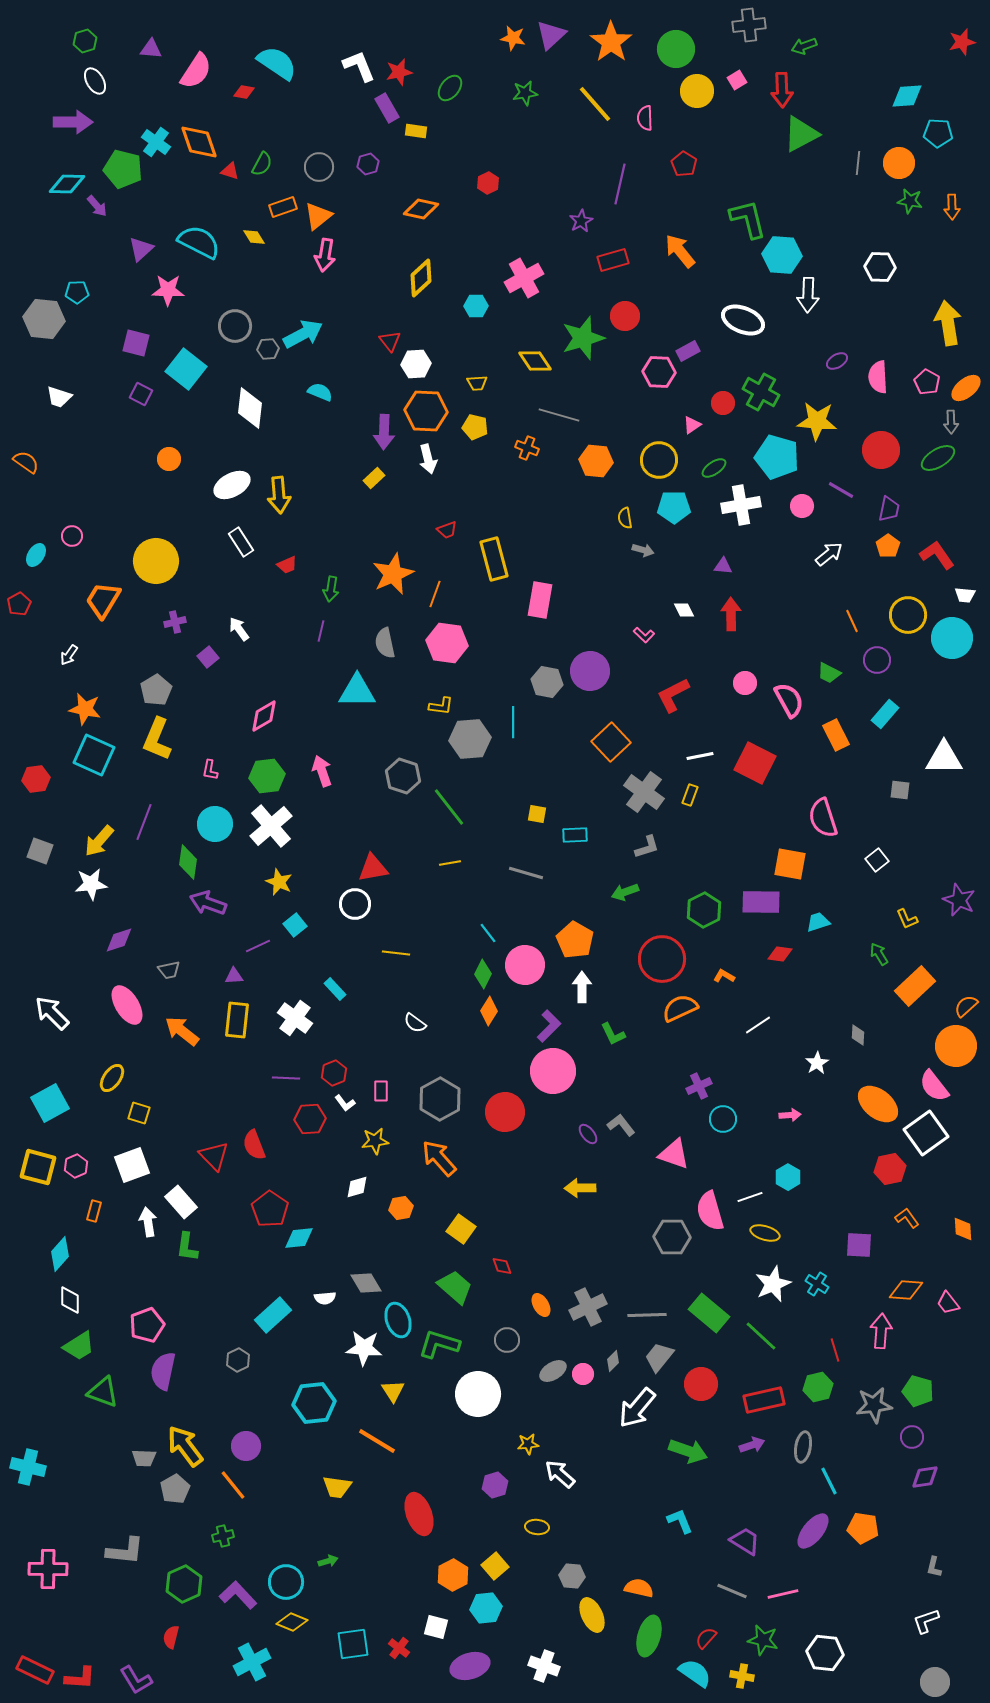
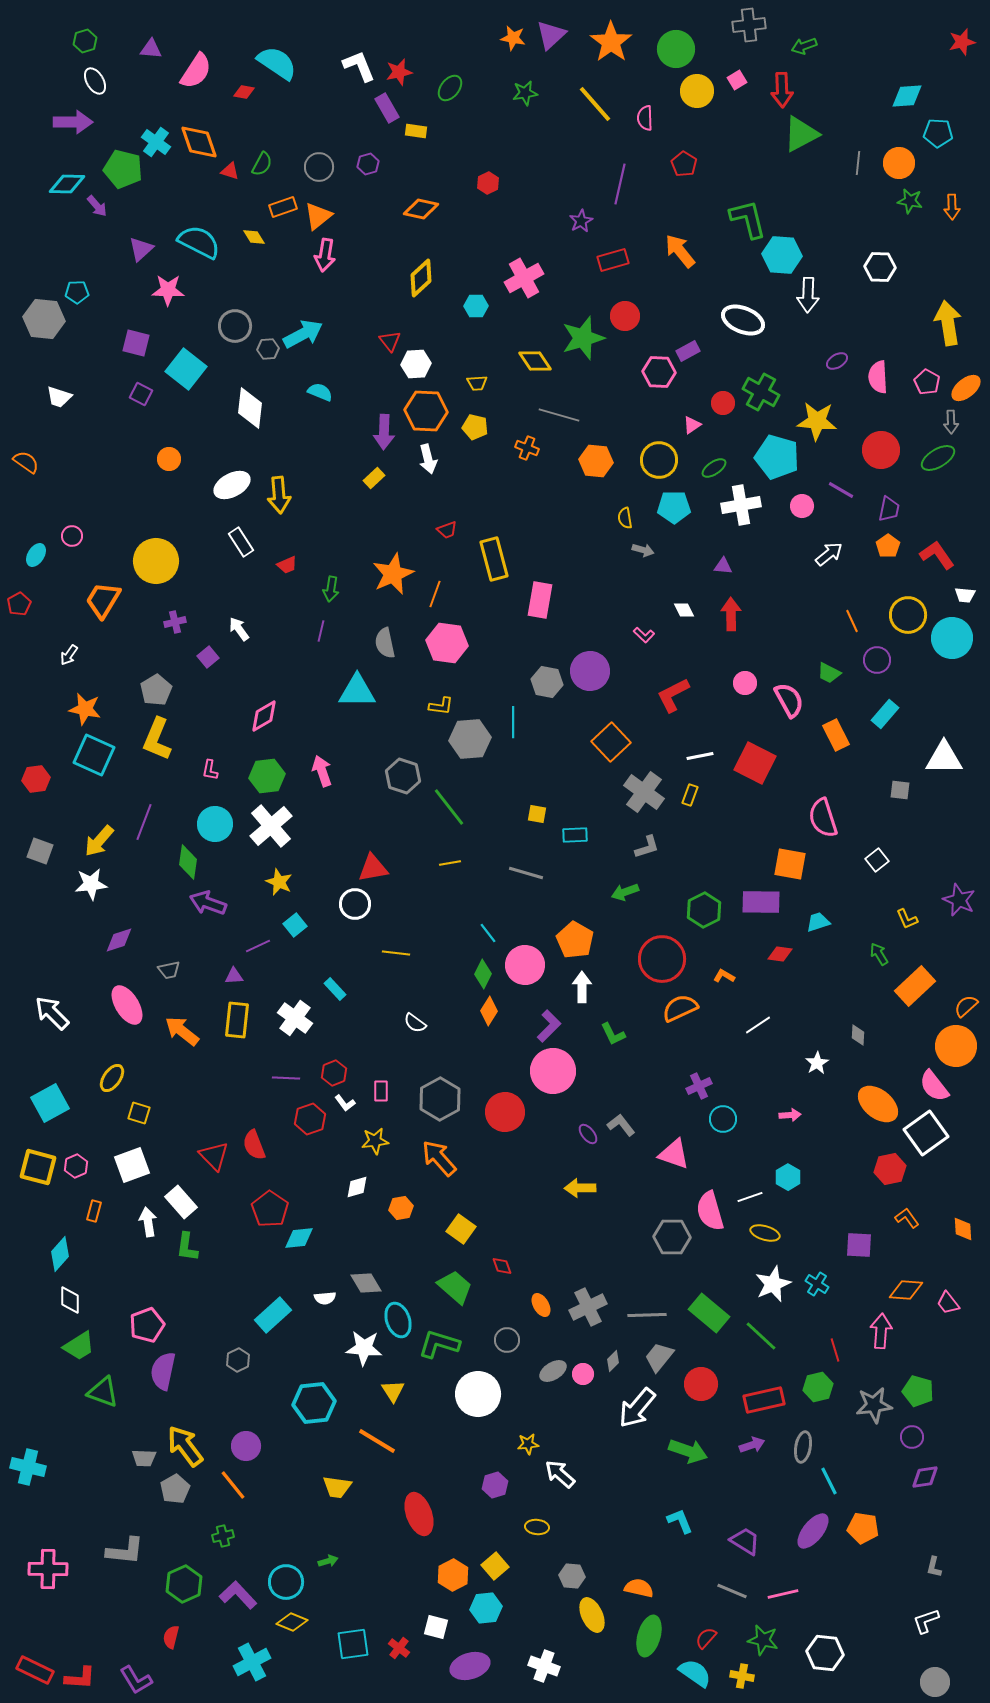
red hexagon at (310, 1119): rotated 16 degrees counterclockwise
